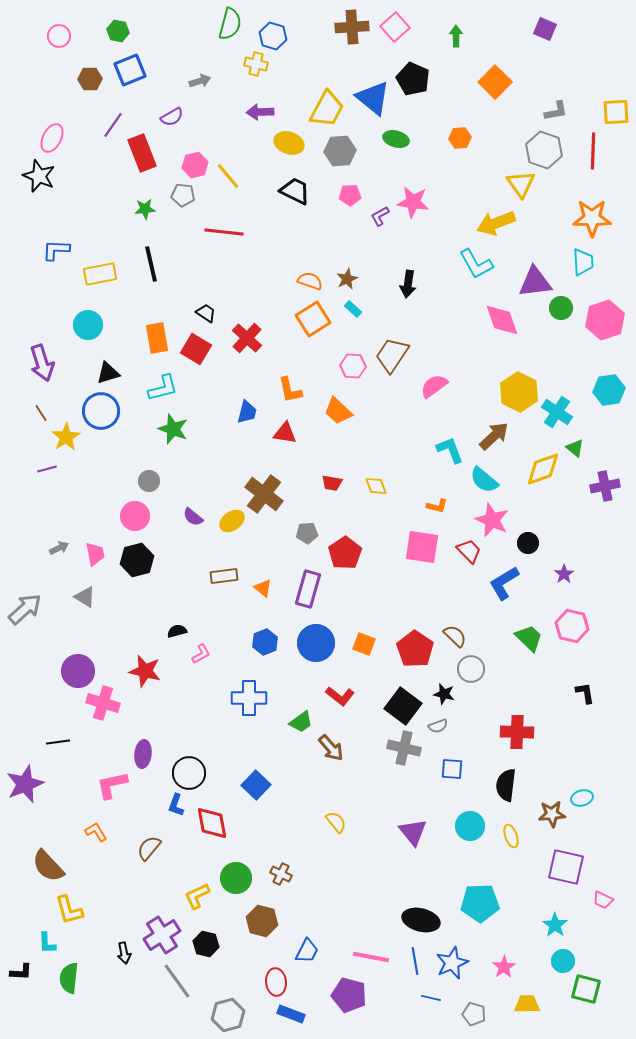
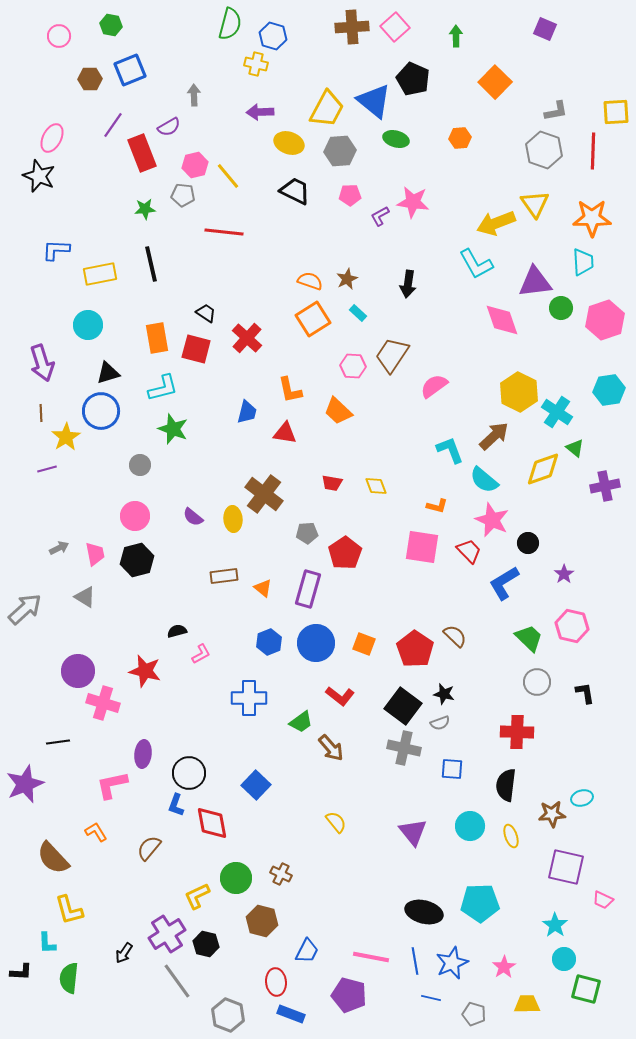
green hexagon at (118, 31): moved 7 px left, 6 px up
gray arrow at (200, 81): moved 6 px left, 14 px down; rotated 75 degrees counterclockwise
blue triangle at (373, 98): moved 1 px right, 3 px down
purple semicircle at (172, 117): moved 3 px left, 10 px down
yellow triangle at (521, 184): moved 14 px right, 20 px down
cyan rectangle at (353, 309): moved 5 px right, 4 px down
red square at (196, 349): rotated 16 degrees counterclockwise
brown line at (41, 413): rotated 30 degrees clockwise
gray circle at (149, 481): moved 9 px left, 16 px up
yellow ellipse at (232, 521): moved 1 px right, 2 px up; rotated 60 degrees counterclockwise
blue hexagon at (265, 642): moved 4 px right
gray circle at (471, 669): moved 66 px right, 13 px down
gray semicircle at (438, 726): moved 2 px right, 3 px up
brown semicircle at (48, 866): moved 5 px right, 8 px up
black ellipse at (421, 920): moved 3 px right, 8 px up
purple cross at (162, 935): moved 5 px right, 1 px up
black arrow at (124, 953): rotated 45 degrees clockwise
cyan circle at (563, 961): moved 1 px right, 2 px up
gray hexagon at (228, 1015): rotated 24 degrees counterclockwise
